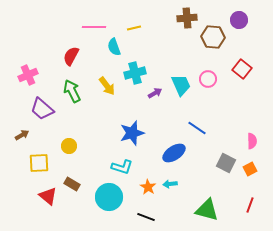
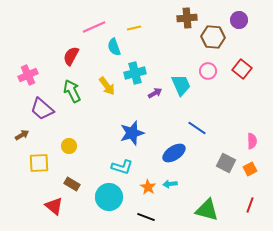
pink line: rotated 25 degrees counterclockwise
pink circle: moved 8 px up
red triangle: moved 6 px right, 10 px down
